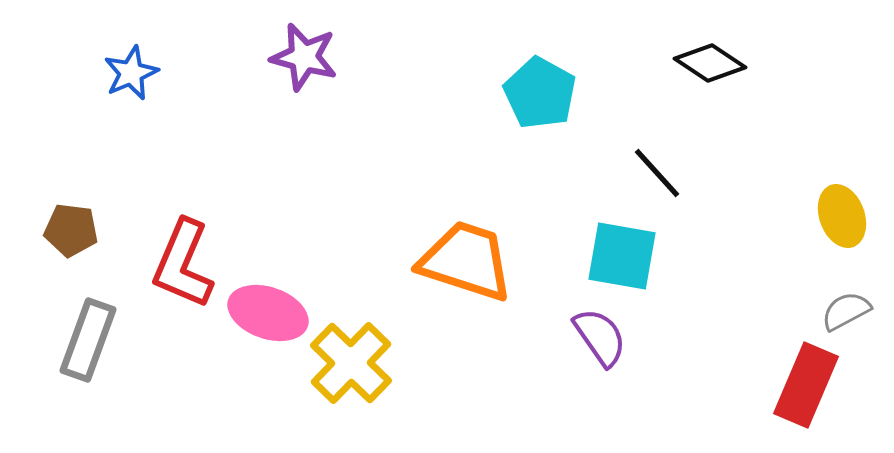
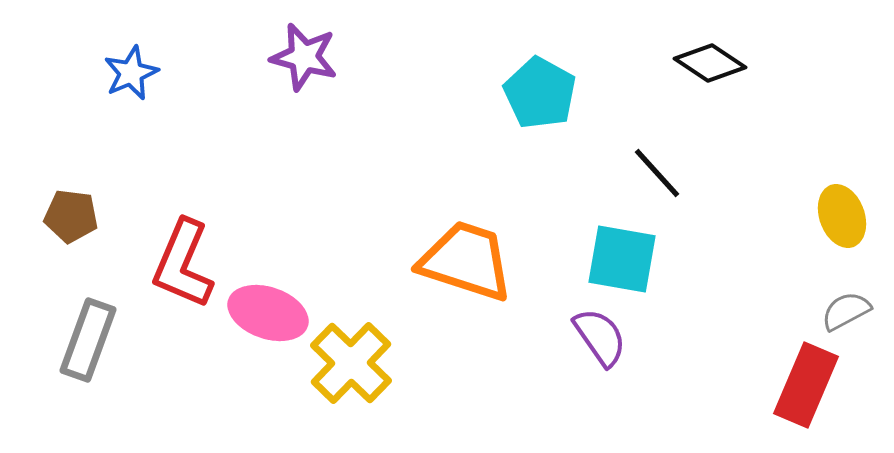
brown pentagon: moved 14 px up
cyan square: moved 3 px down
